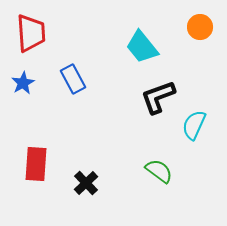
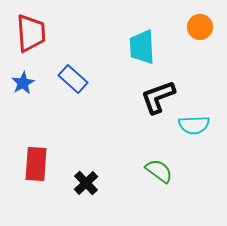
cyan trapezoid: rotated 36 degrees clockwise
blue rectangle: rotated 20 degrees counterclockwise
cyan semicircle: rotated 116 degrees counterclockwise
